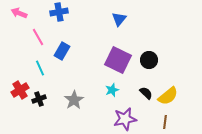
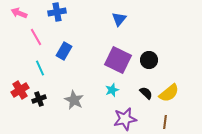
blue cross: moved 2 px left
pink line: moved 2 px left
blue rectangle: moved 2 px right
yellow semicircle: moved 1 px right, 3 px up
gray star: rotated 12 degrees counterclockwise
